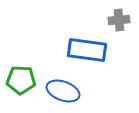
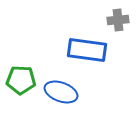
gray cross: moved 1 px left
blue ellipse: moved 2 px left, 1 px down
